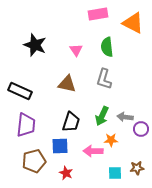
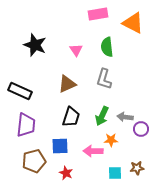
brown triangle: rotated 36 degrees counterclockwise
black trapezoid: moved 5 px up
